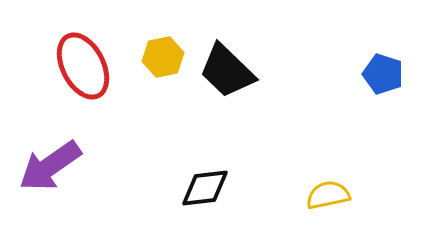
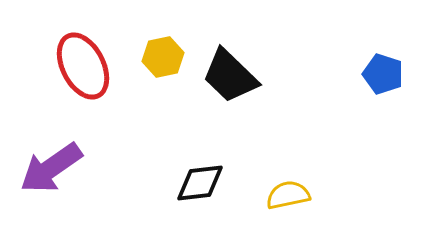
black trapezoid: moved 3 px right, 5 px down
purple arrow: moved 1 px right, 2 px down
black diamond: moved 5 px left, 5 px up
yellow semicircle: moved 40 px left
